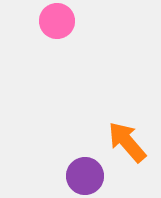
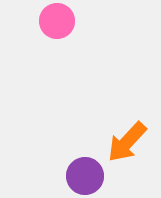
orange arrow: rotated 96 degrees counterclockwise
